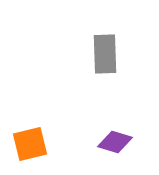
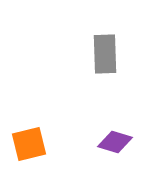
orange square: moved 1 px left
